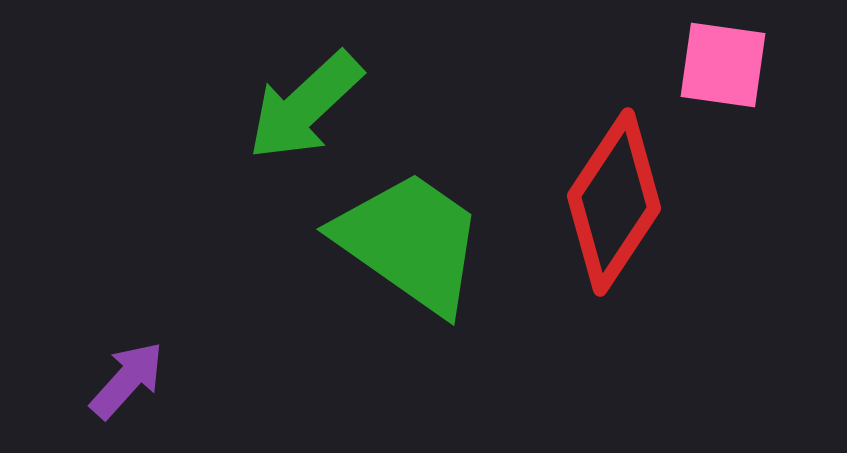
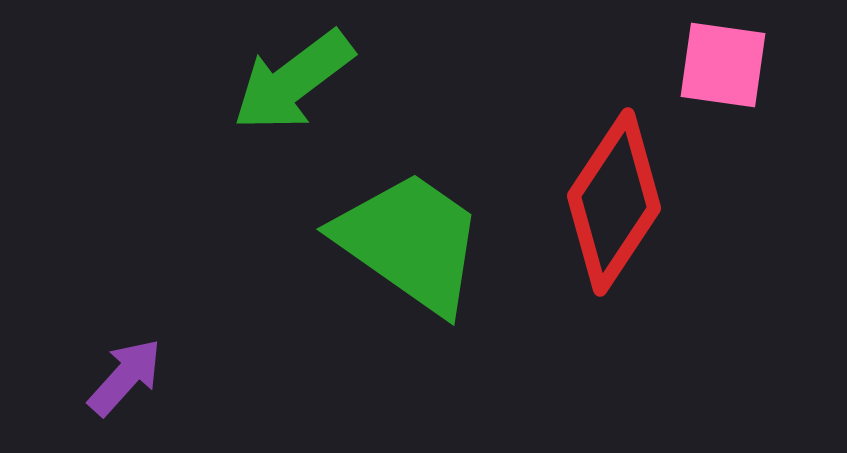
green arrow: moved 12 px left, 25 px up; rotated 6 degrees clockwise
purple arrow: moved 2 px left, 3 px up
